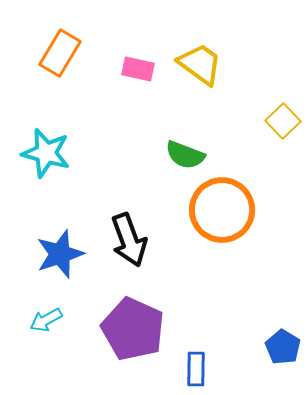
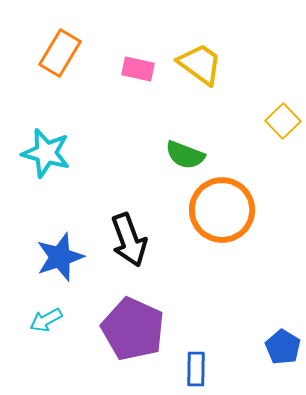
blue star: moved 3 px down
